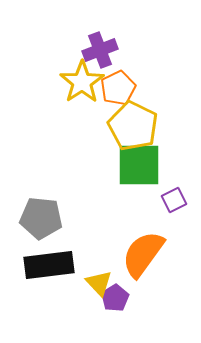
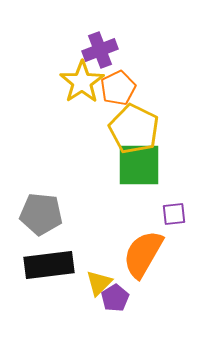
yellow pentagon: moved 1 px right, 3 px down
purple square: moved 14 px down; rotated 20 degrees clockwise
gray pentagon: moved 4 px up
orange semicircle: rotated 6 degrees counterclockwise
yellow triangle: rotated 28 degrees clockwise
